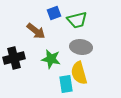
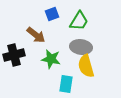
blue square: moved 2 px left, 1 px down
green trapezoid: moved 2 px right, 1 px down; rotated 45 degrees counterclockwise
brown arrow: moved 4 px down
black cross: moved 3 px up
yellow semicircle: moved 7 px right, 7 px up
cyan rectangle: rotated 18 degrees clockwise
